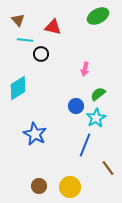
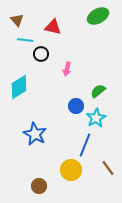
brown triangle: moved 1 px left
pink arrow: moved 18 px left
cyan diamond: moved 1 px right, 1 px up
green semicircle: moved 3 px up
yellow circle: moved 1 px right, 17 px up
